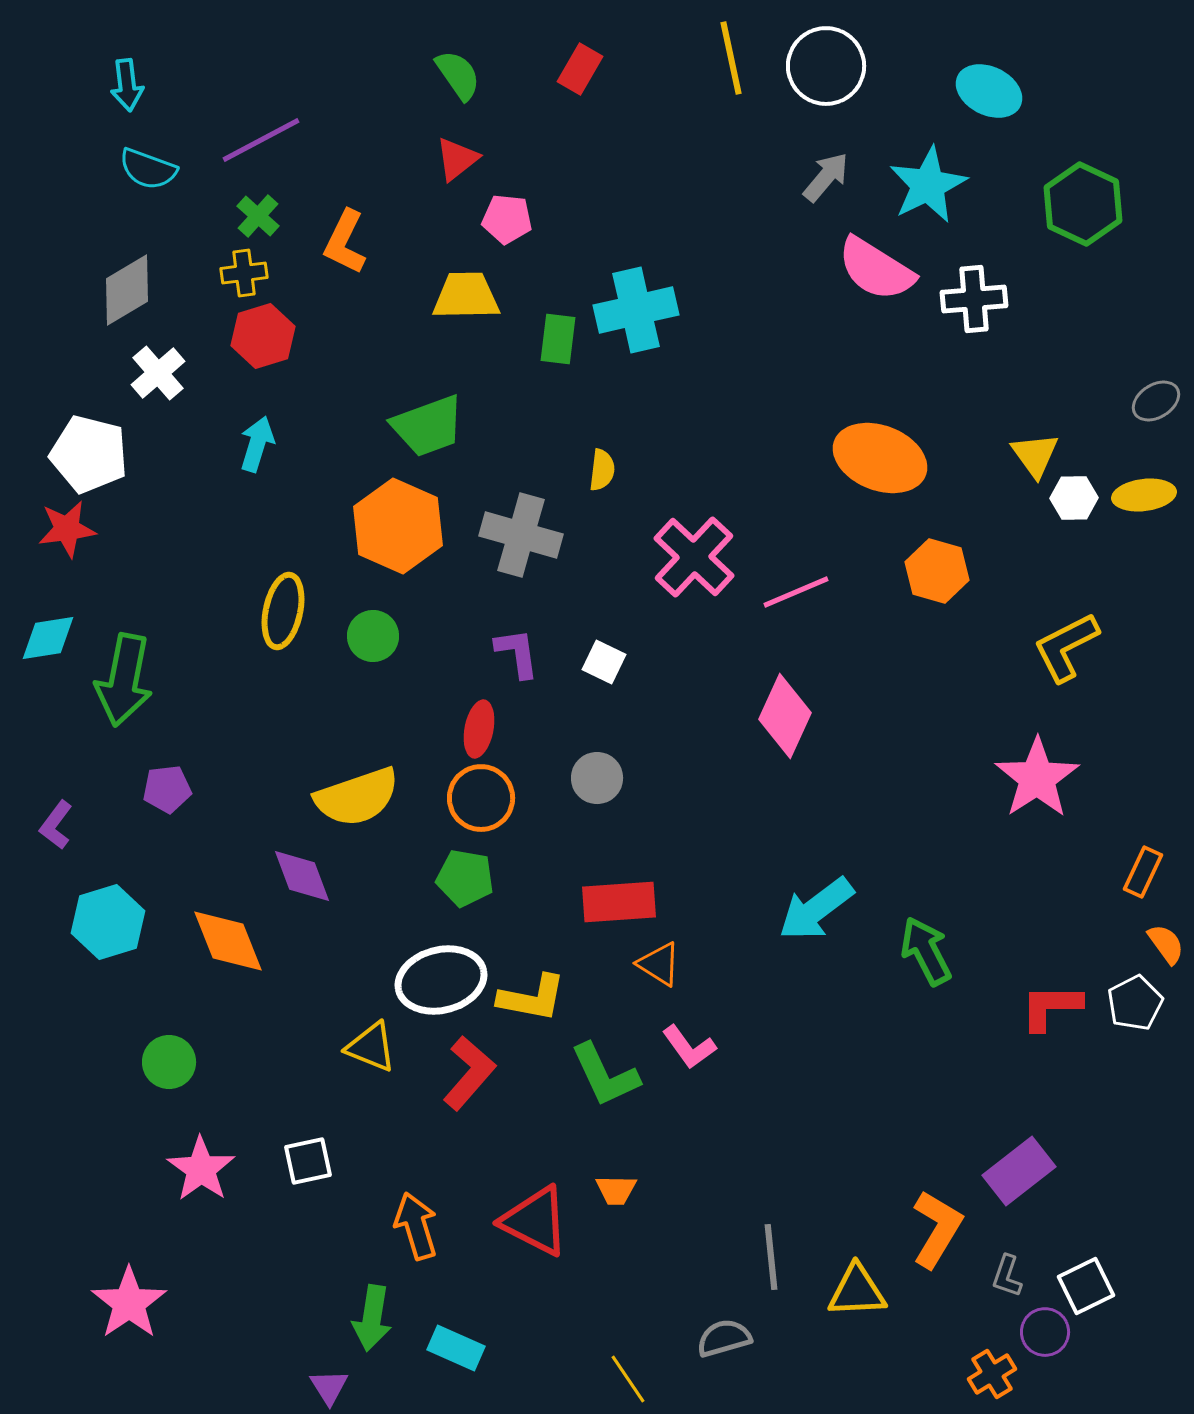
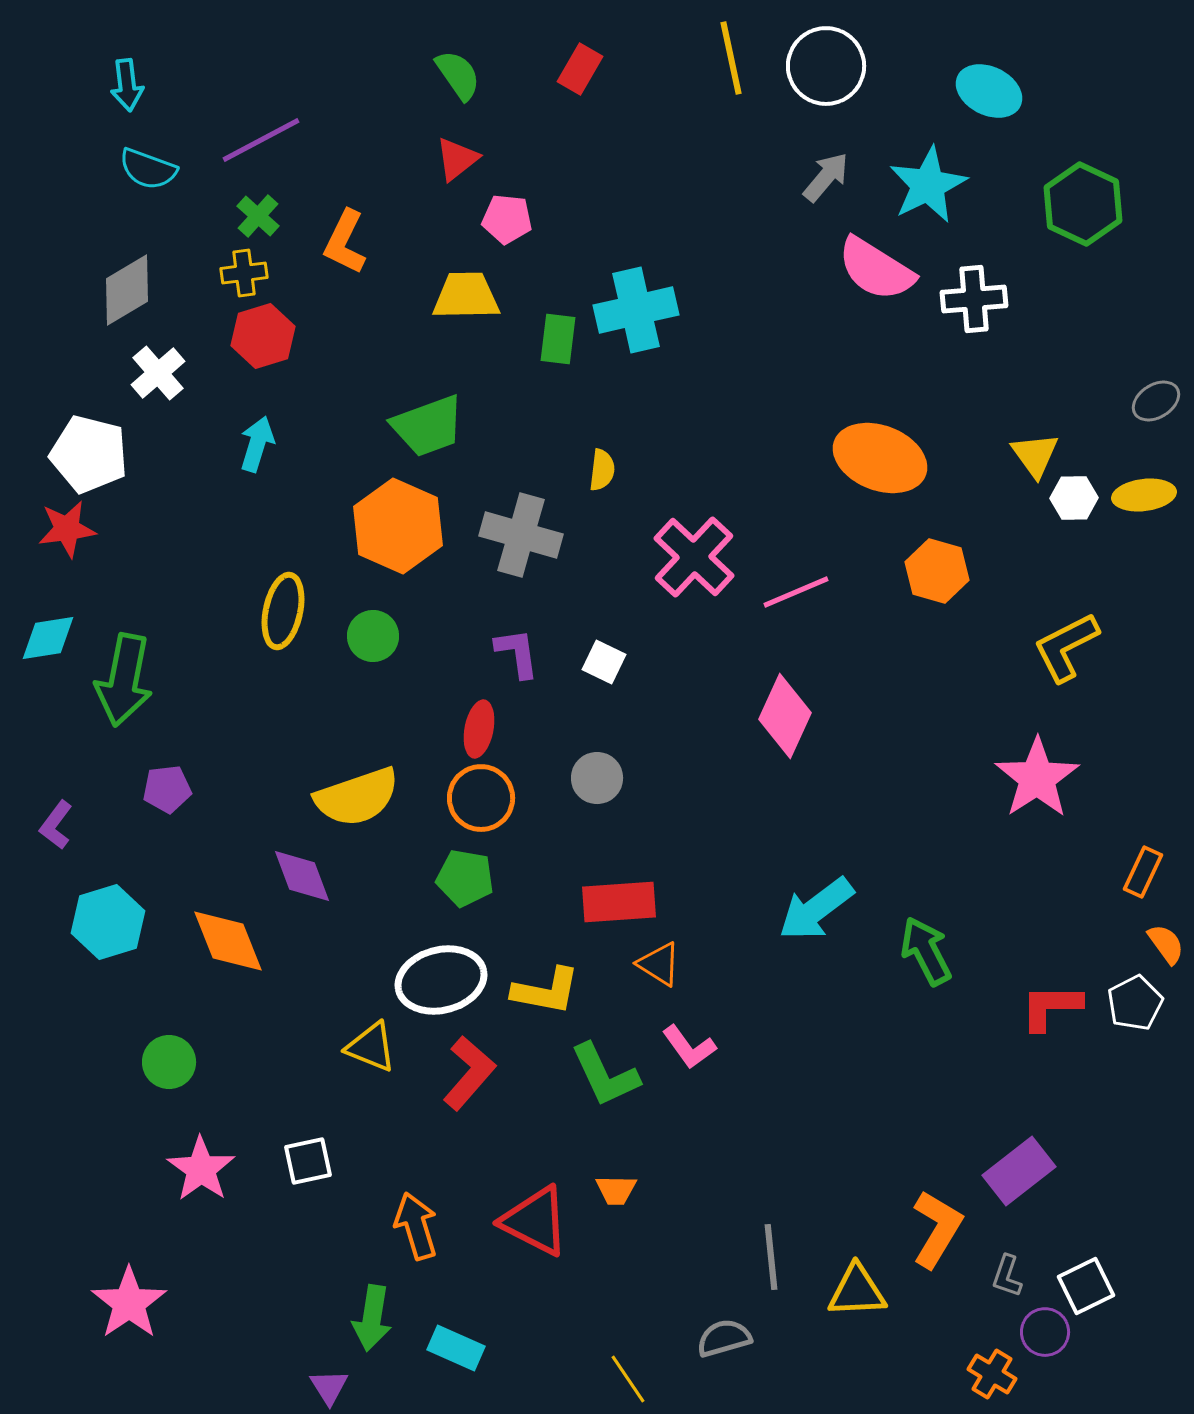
yellow L-shape at (532, 998): moved 14 px right, 7 px up
orange cross at (992, 1374): rotated 27 degrees counterclockwise
